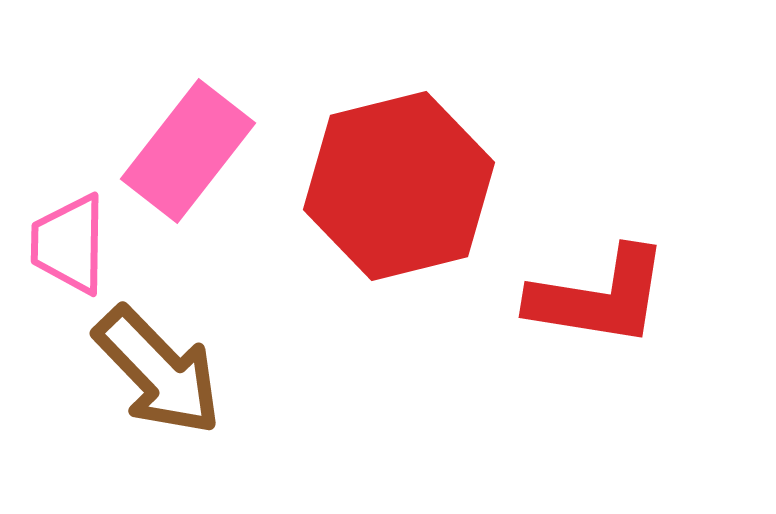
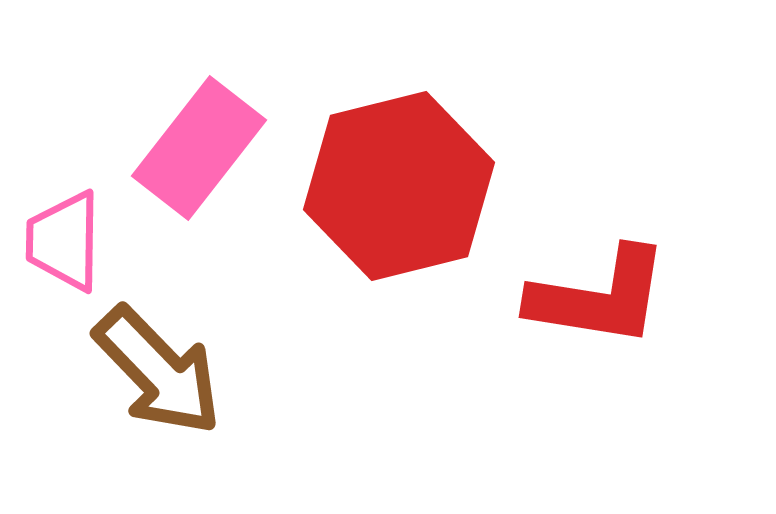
pink rectangle: moved 11 px right, 3 px up
pink trapezoid: moved 5 px left, 3 px up
